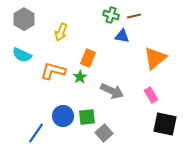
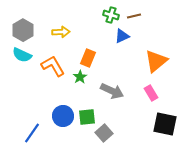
gray hexagon: moved 1 px left, 11 px down
yellow arrow: rotated 114 degrees counterclockwise
blue triangle: rotated 35 degrees counterclockwise
orange triangle: moved 1 px right, 3 px down
orange L-shape: moved 5 px up; rotated 45 degrees clockwise
pink rectangle: moved 2 px up
blue line: moved 4 px left
